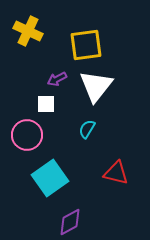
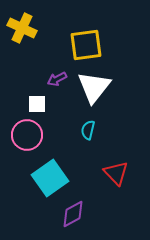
yellow cross: moved 6 px left, 3 px up
white triangle: moved 2 px left, 1 px down
white square: moved 9 px left
cyan semicircle: moved 1 px right, 1 px down; rotated 18 degrees counterclockwise
red triangle: rotated 32 degrees clockwise
purple diamond: moved 3 px right, 8 px up
